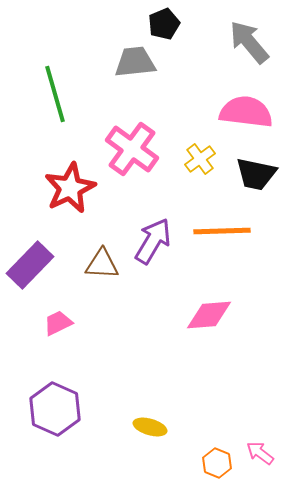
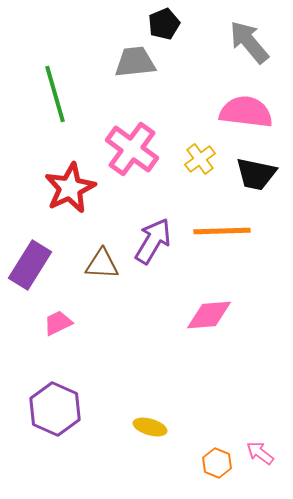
purple rectangle: rotated 12 degrees counterclockwise
